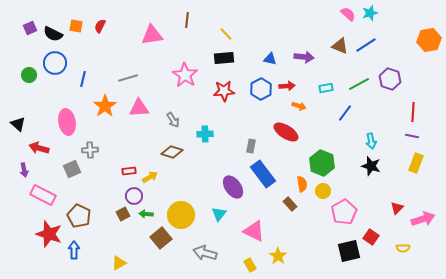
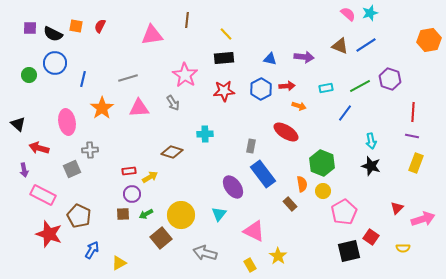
purple square at (30, 28): rotated 24 degrees clockwise
green line at (359, 84): moved 1 px right, 2 px down
orange star at (105, 106): moved 3 px left, 2 px down
gray arrow at (173, 120): moved 17 px up
purple circle at (134, 196): moved 2 px left, 2 px up
brown square at (123, 214): rotated 24 degrees clockwise
green arrow at (146, 214): rotated 32 degrees counterclockwise
blue arrow at (74, 250): moved 18 px right; rotated 30 degrees clockwise
